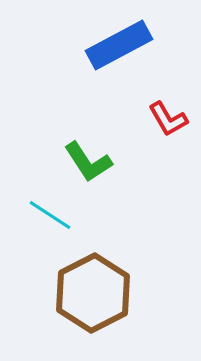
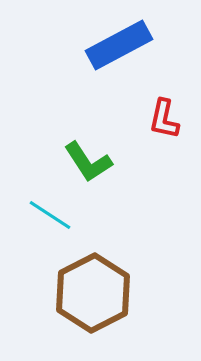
red L-shape: moved 4 px left; rotated 42 degrees clockwise
